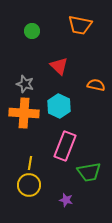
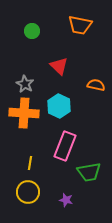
gray star: rotated 12 degrees clockwise
yellow circle: moved 1 px left, 7 px down
